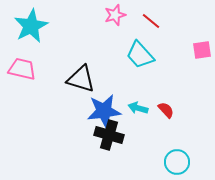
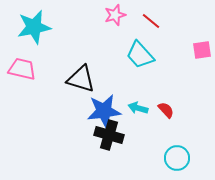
cyan star: moved 3 px right, 1 px down; rotated 16 degrees clockwise
cyan circle: moved 4 px up
